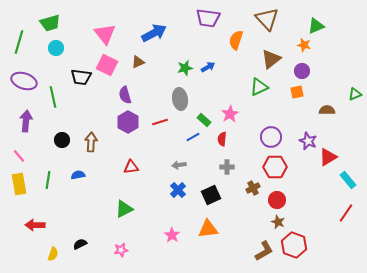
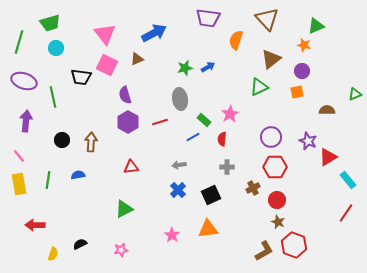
brown triangle at (138, 62): moved 1 px left, 3 px up
